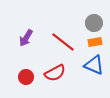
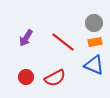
red semicircle: moved 5 px down
